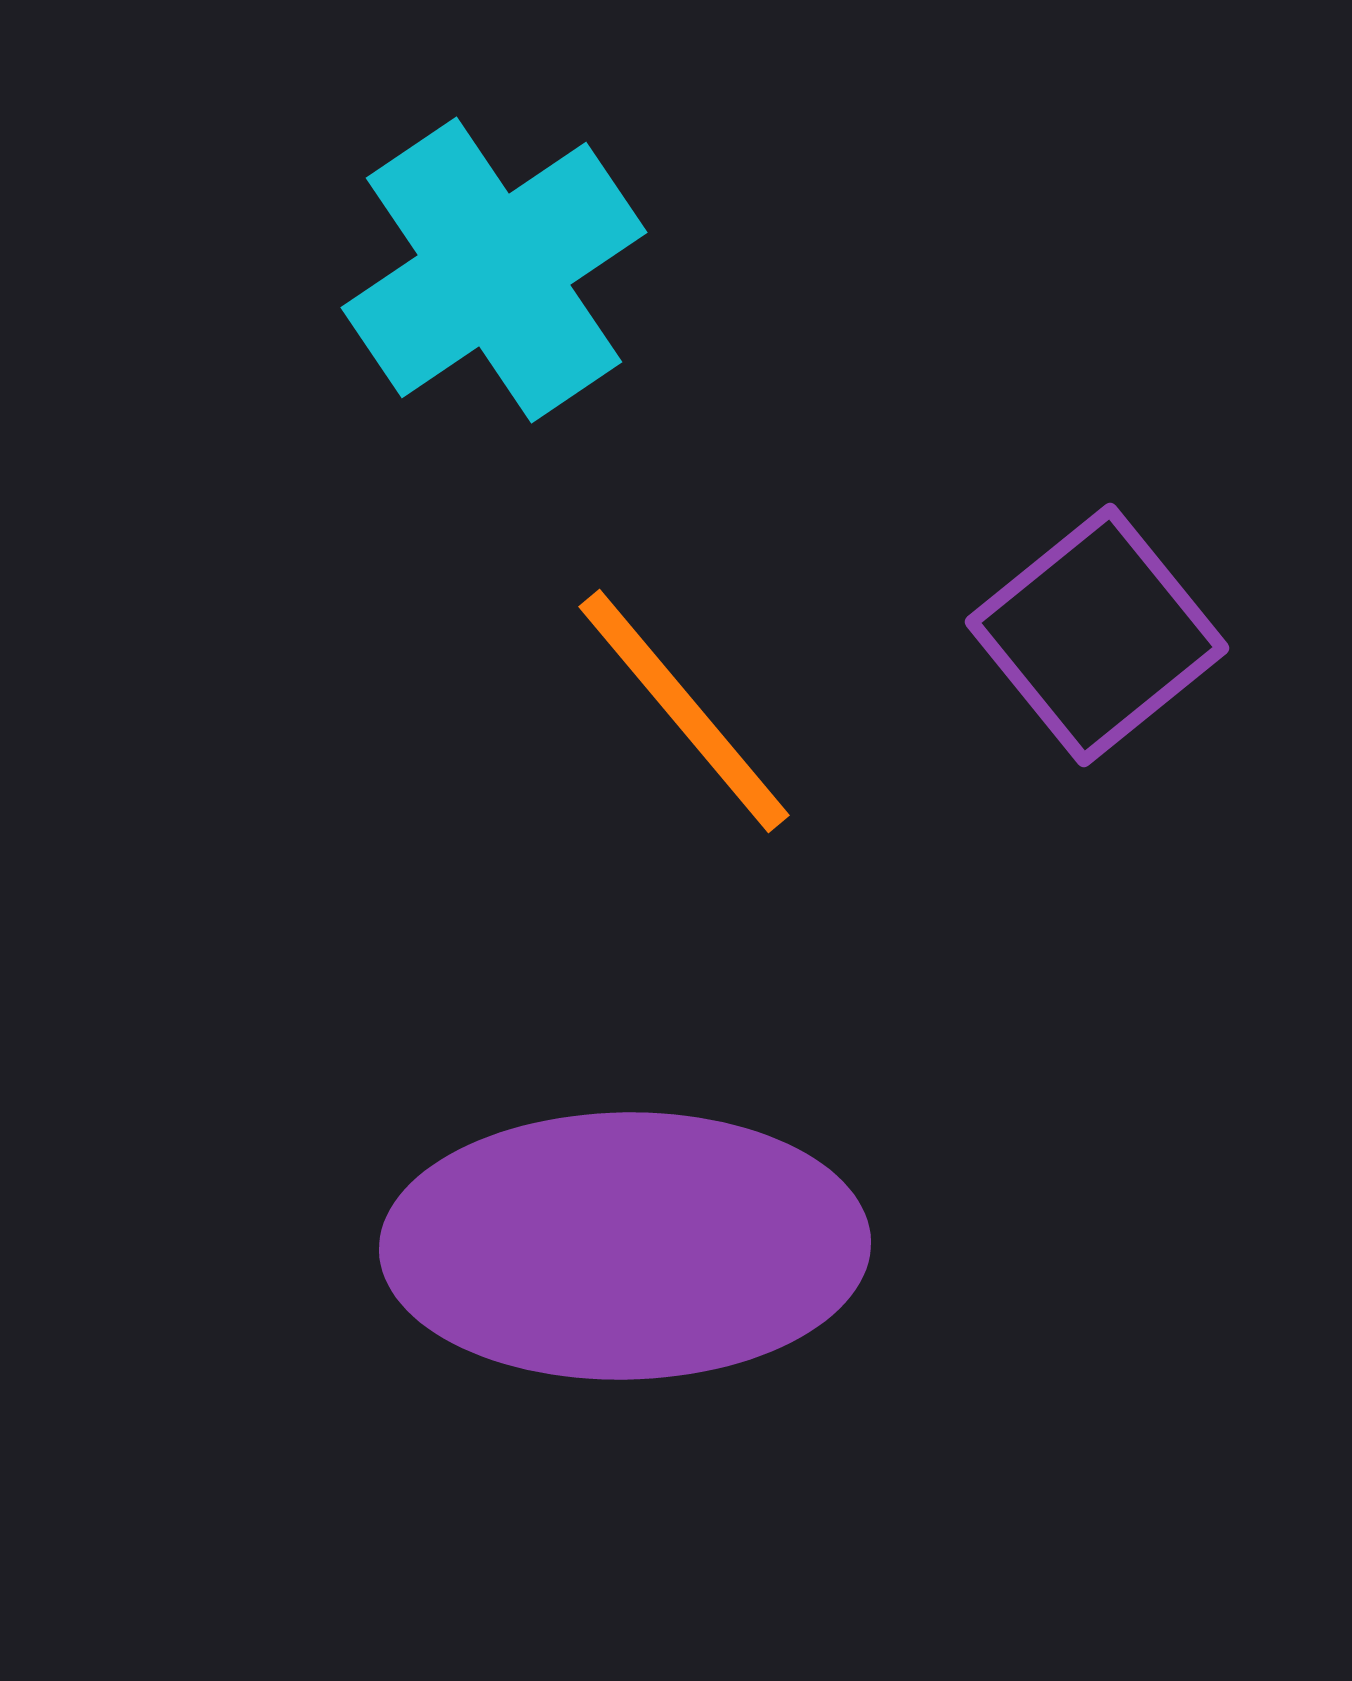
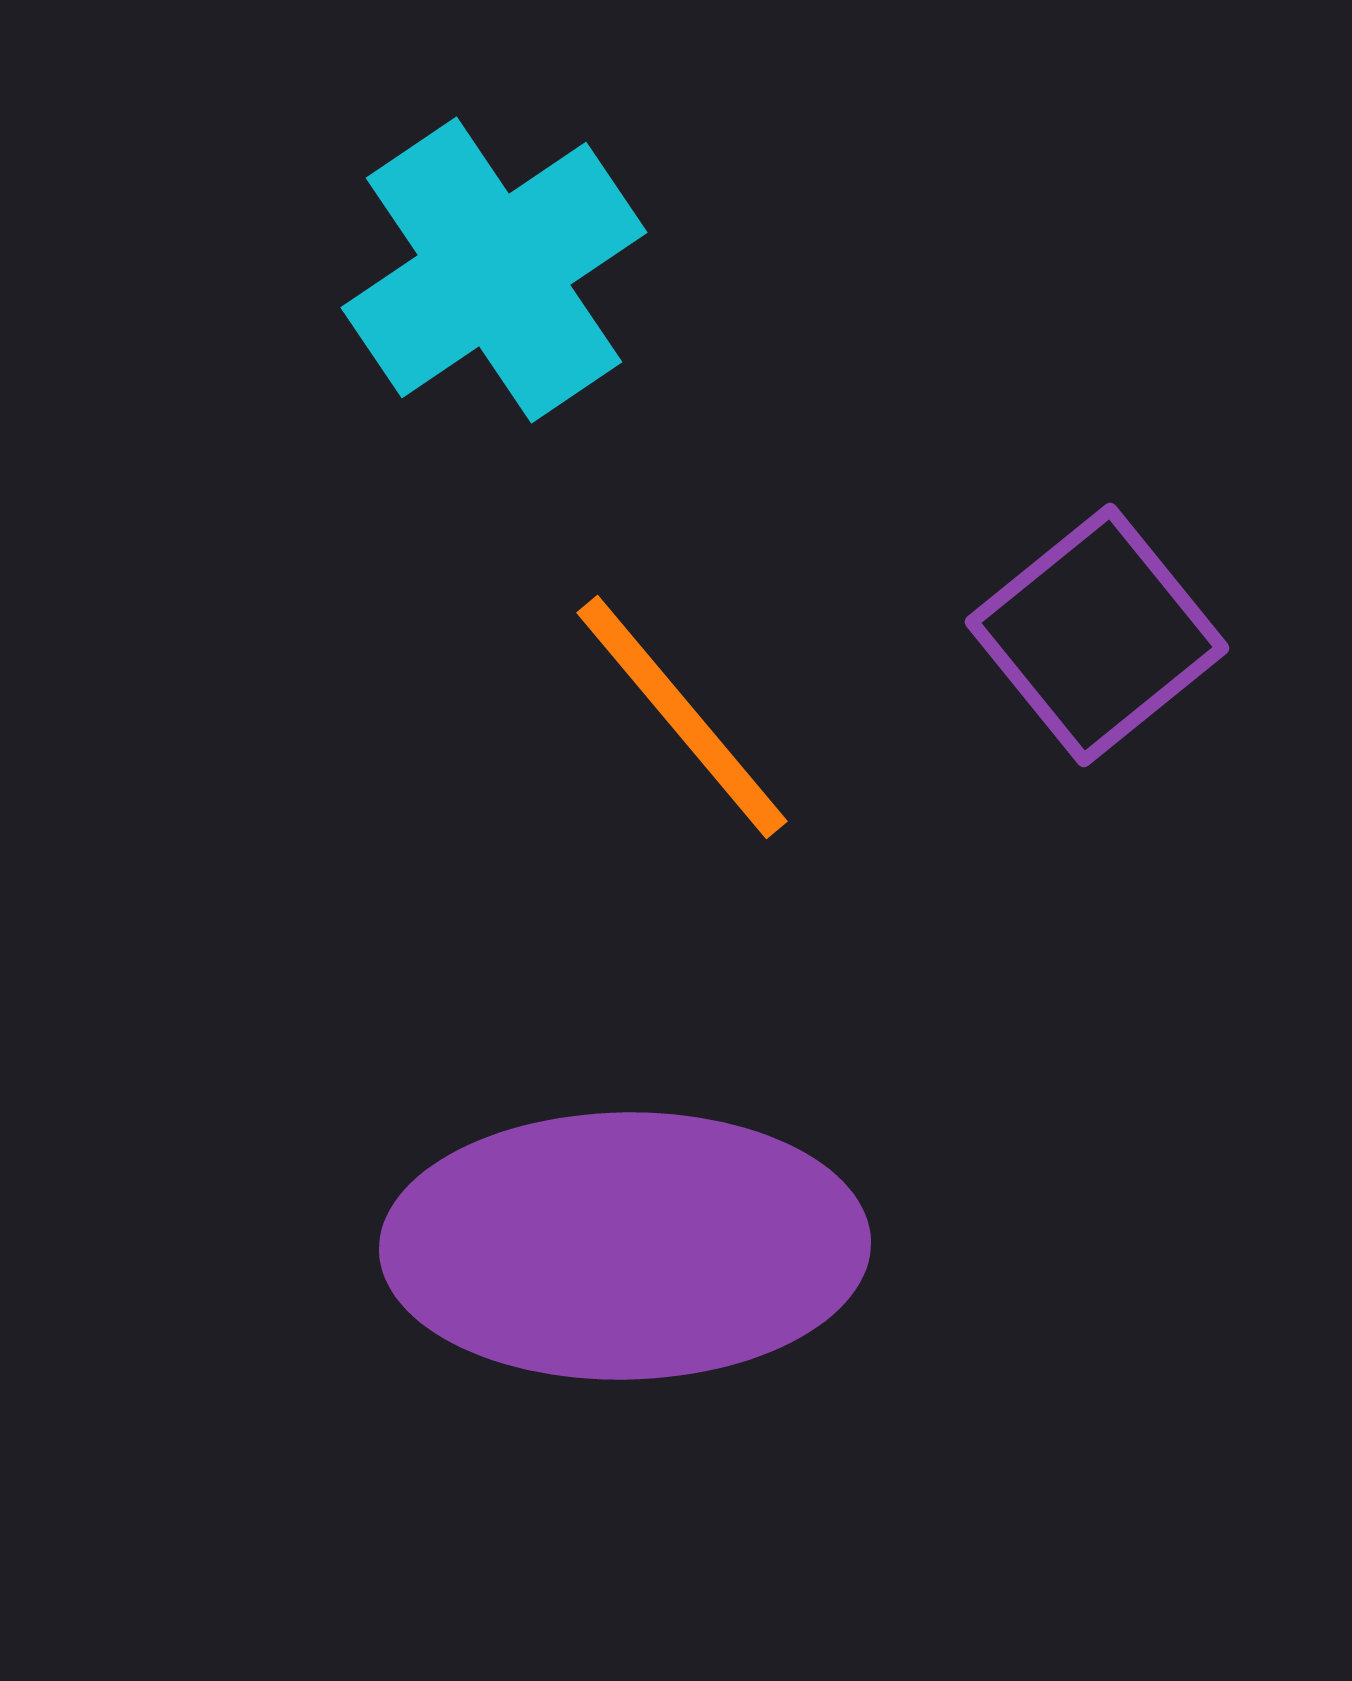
orange line: moved 2 px left, 6 px down
